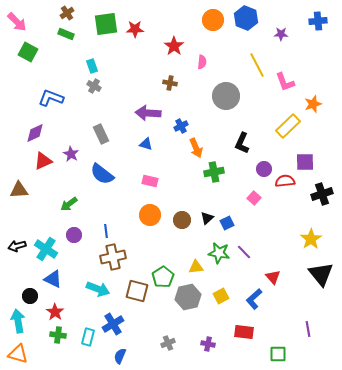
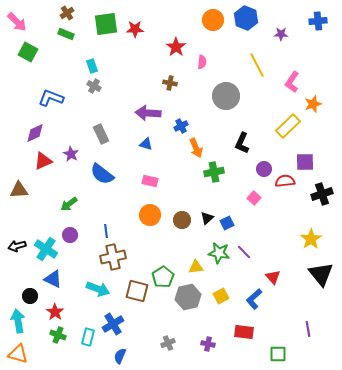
red star at (174, 46): moved 2 px right, 1 px down
pink L-shape at (285, 82): moved 7 px right; rotated 55 degrees clockwise
purple circle at (74, 235): moved 4 px left
green cross at (58, 335): rotated 14 degrees clockwise
